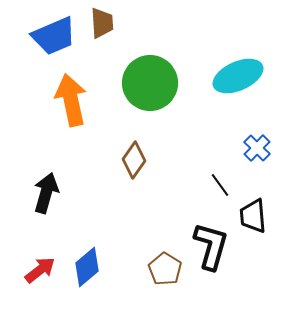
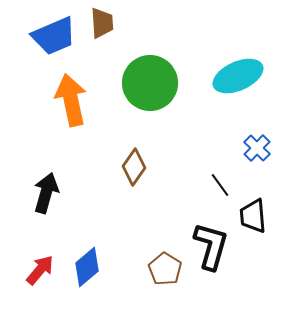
brown diamond: moved 7 px down
red arrow: rotated 12 degrees counterclockwise
